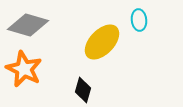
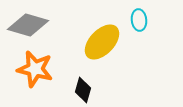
orange star: moved 11 px right; rotated 12 degrees counterclockwise
